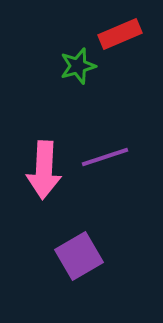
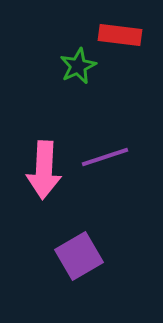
red rectangle: moved 1 px down; rotated 30 degrees clockwise
green star: rotated 9 degrees counterclockwise
